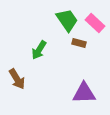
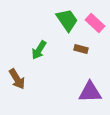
brown rectangle: moved 2 px right, 6 px down
purple triangle: moved 6 px right, 1 px up
